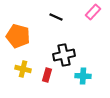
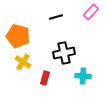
pink rectangle: moved 2 px left
black line: rotated 40 degrees counterclockwise
black cross: moved 2 px up
yellow cross: moved 7 px up; rotated 21 degrees clockwise
red rectangle: moved 2 px left, 3 px down
